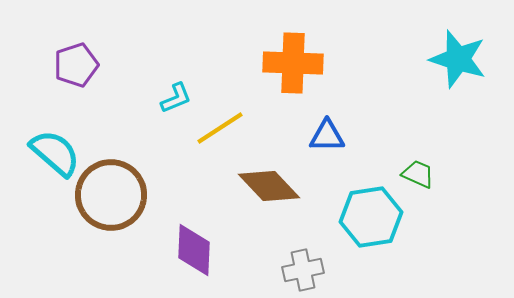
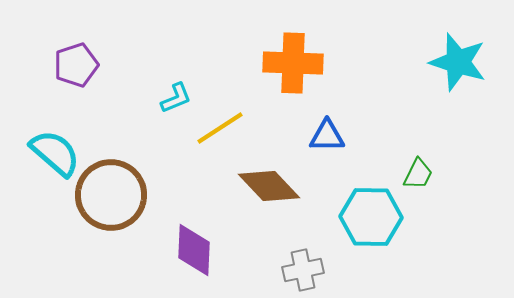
cyan star: moved 3 px down
green trapezoid: rotated 92 degrees clockwise
cyan hexagon: rotated 10 degrees clockwise
